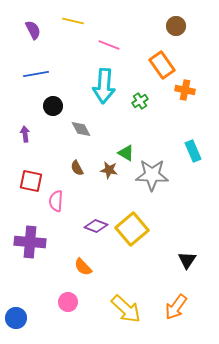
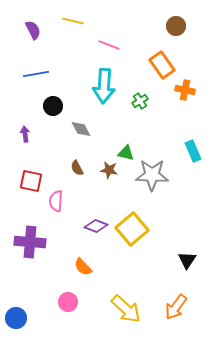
green triangle: rotated 18 degrees counterclockwise
